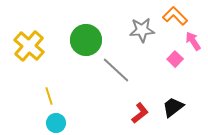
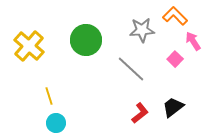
gray line: moved 15 px right, 1 px up
